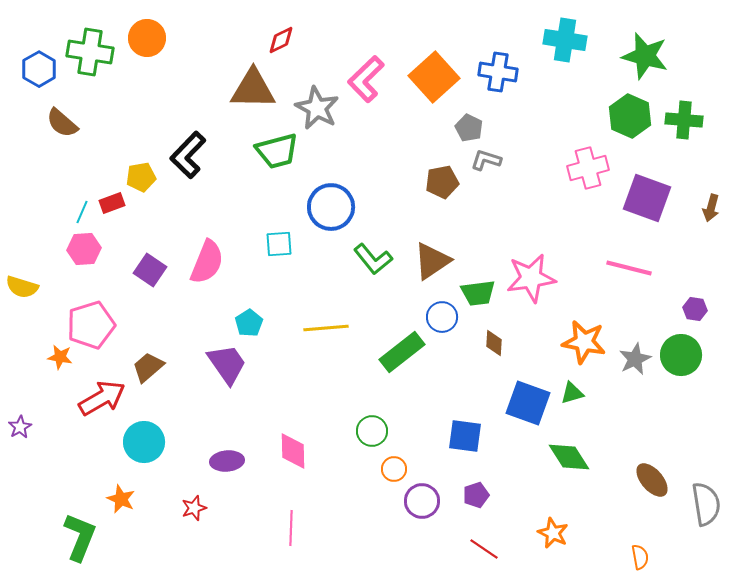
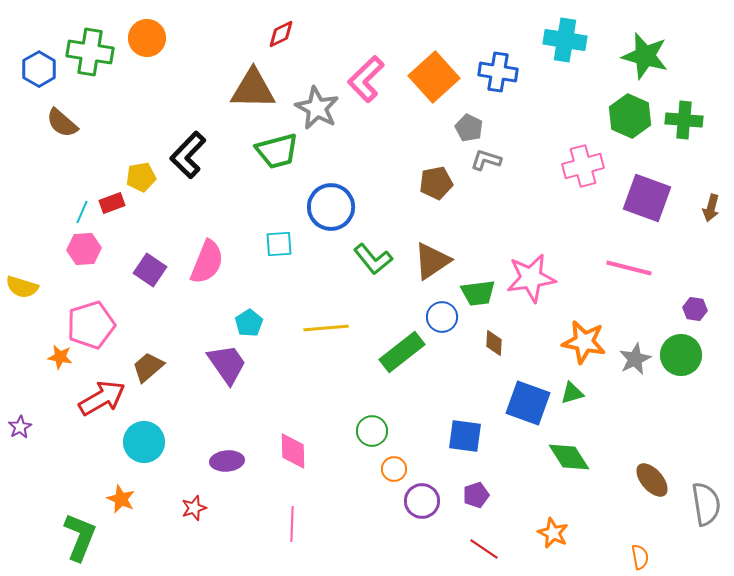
red diamond at (281, 40): moved 6 px up
pink cross at (588, 168): moved 5 px left, 2 px up
brown pentagon at (442, 182): moved 6 px left, 1 px down
pink line at (291, 528): moved 1 px right, 4 px up
